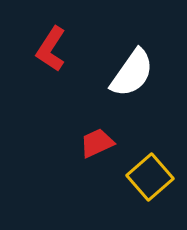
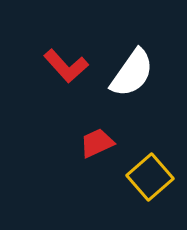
red L-shape: moved 15 px right, 17 px down; rotated 75 degrees counterclockwise
